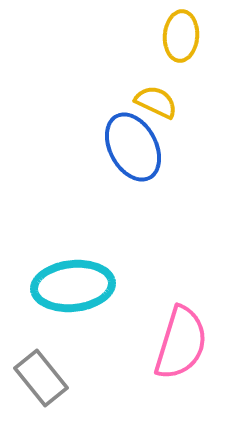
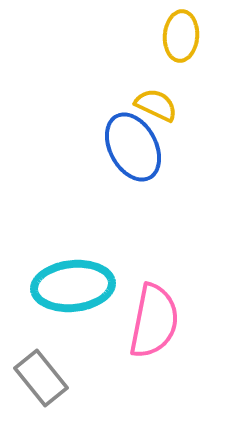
yellow semicircle: moved 3 px down
pink semicircle: moved 27 px left, 22 px up; rotated 6 degrees counterclockwise
